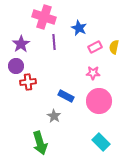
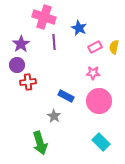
purple circle: moved 1 px right, 1 px up
